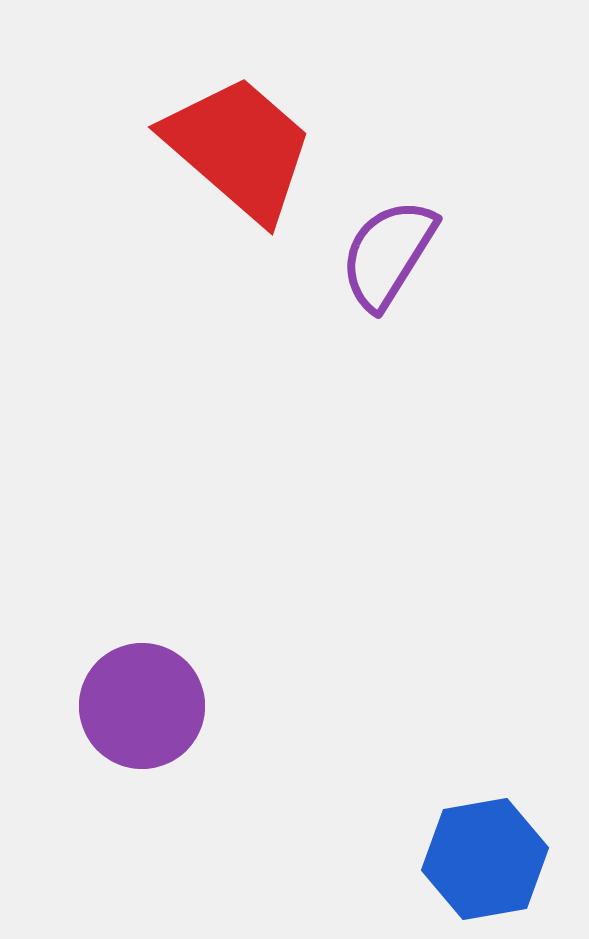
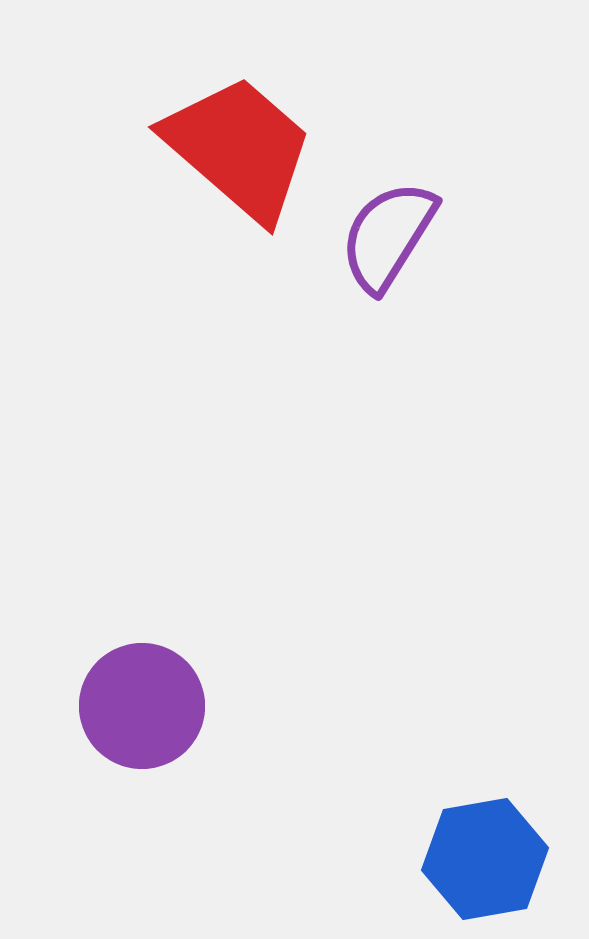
purple semicircle: moved 18 px up
